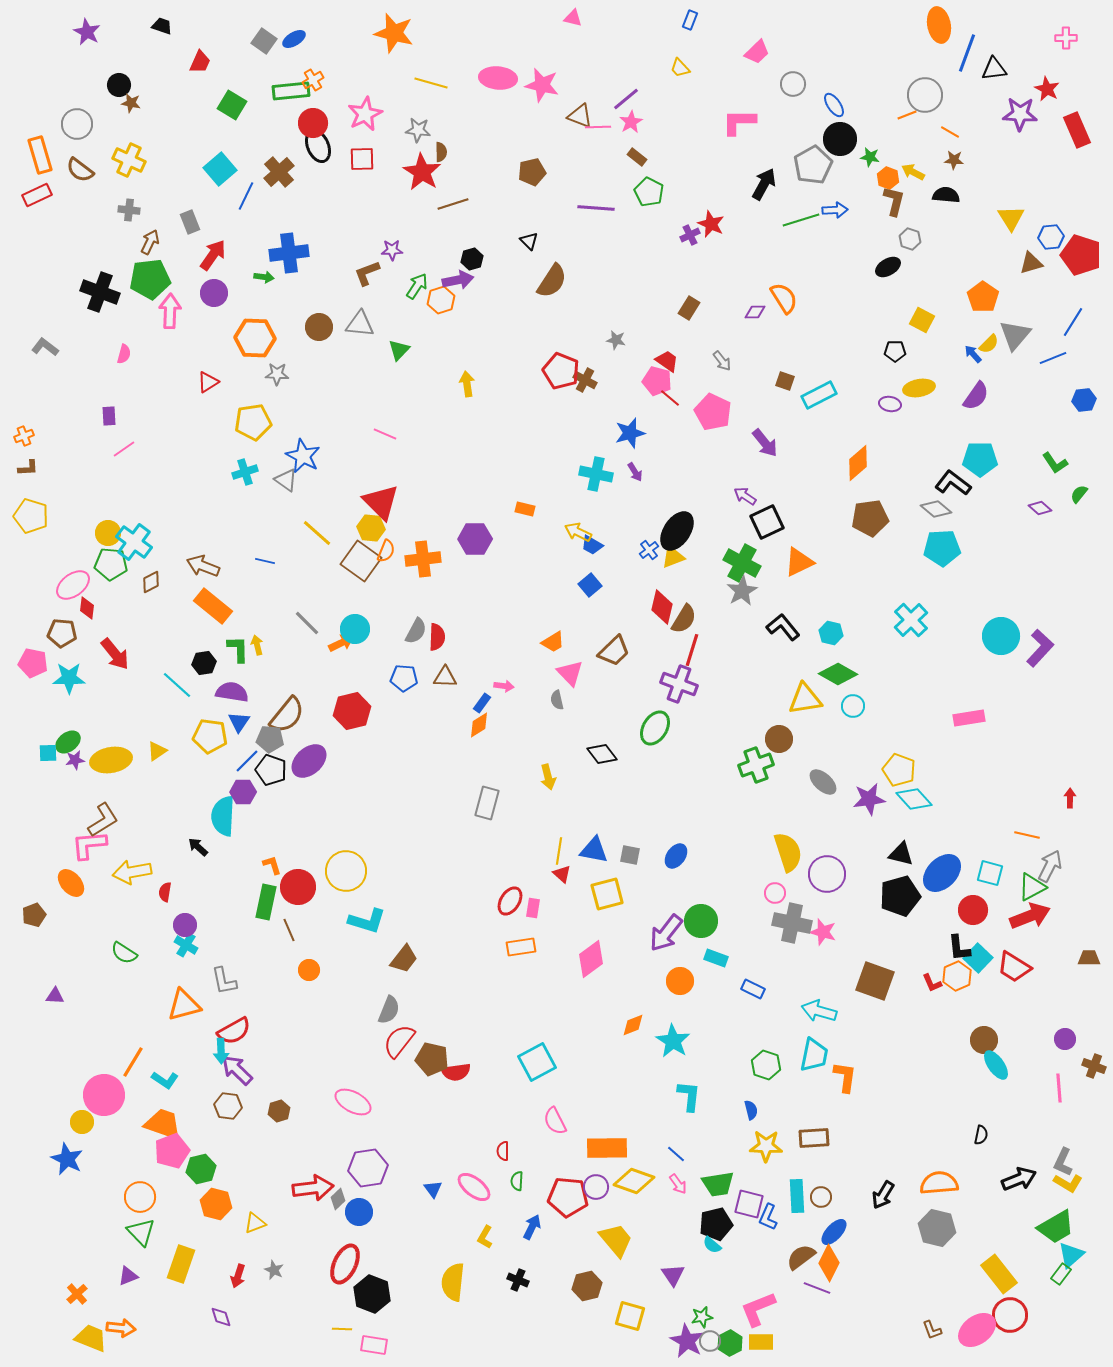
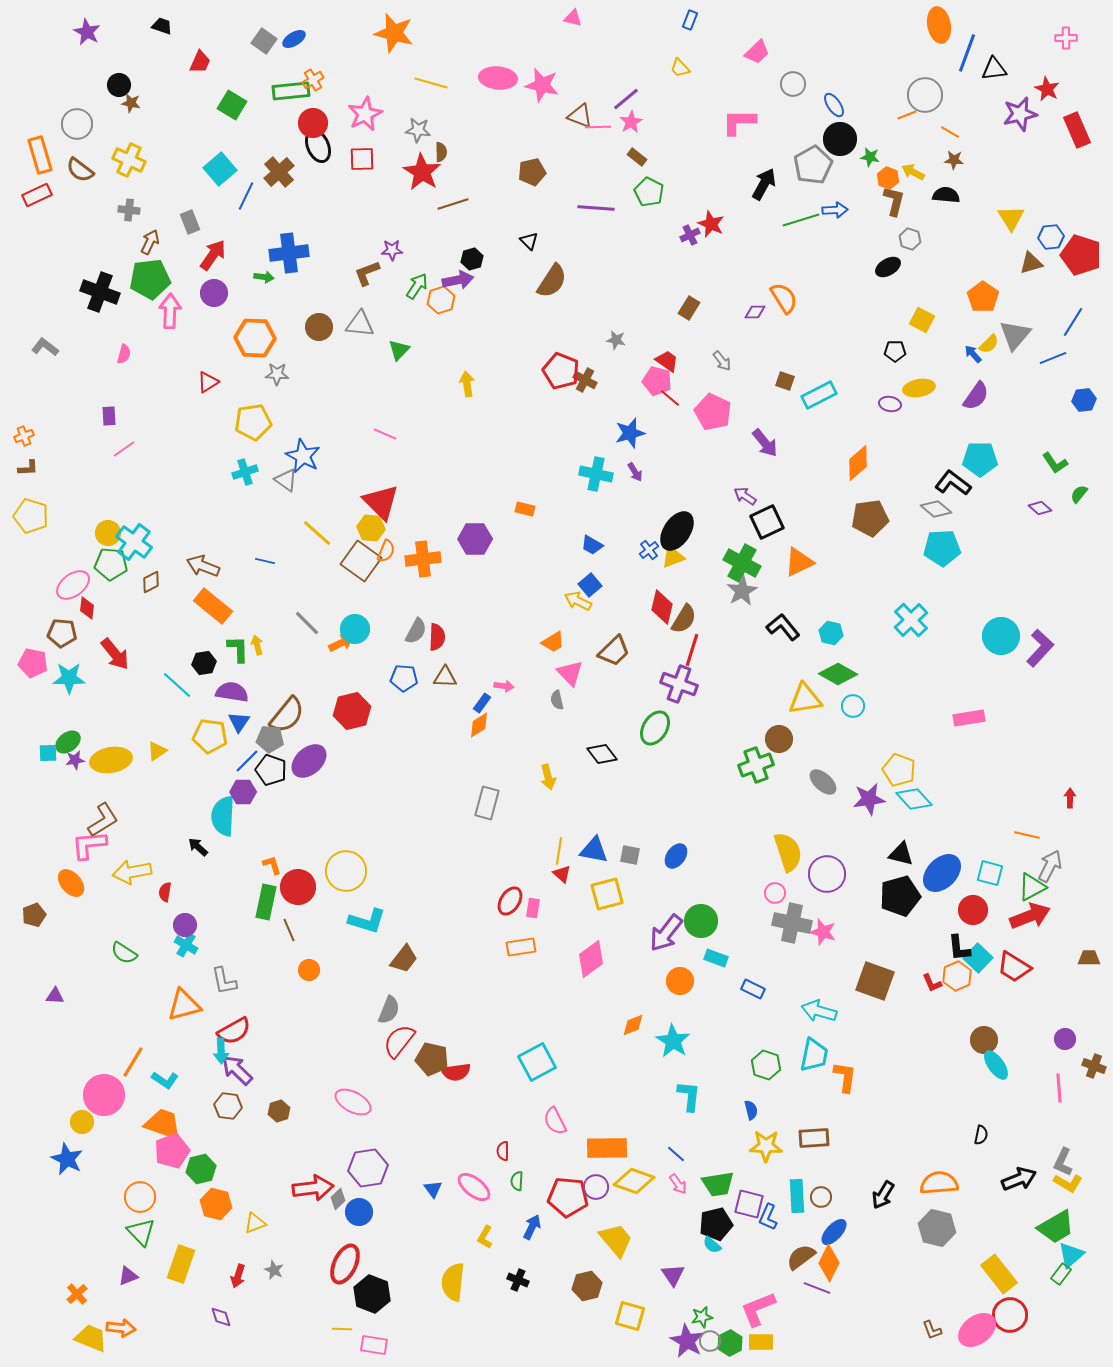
purple star at (1020, 114): rotated 16 degrees counterclockwise
yellow arrow at (578, 532): moved 69 px down
